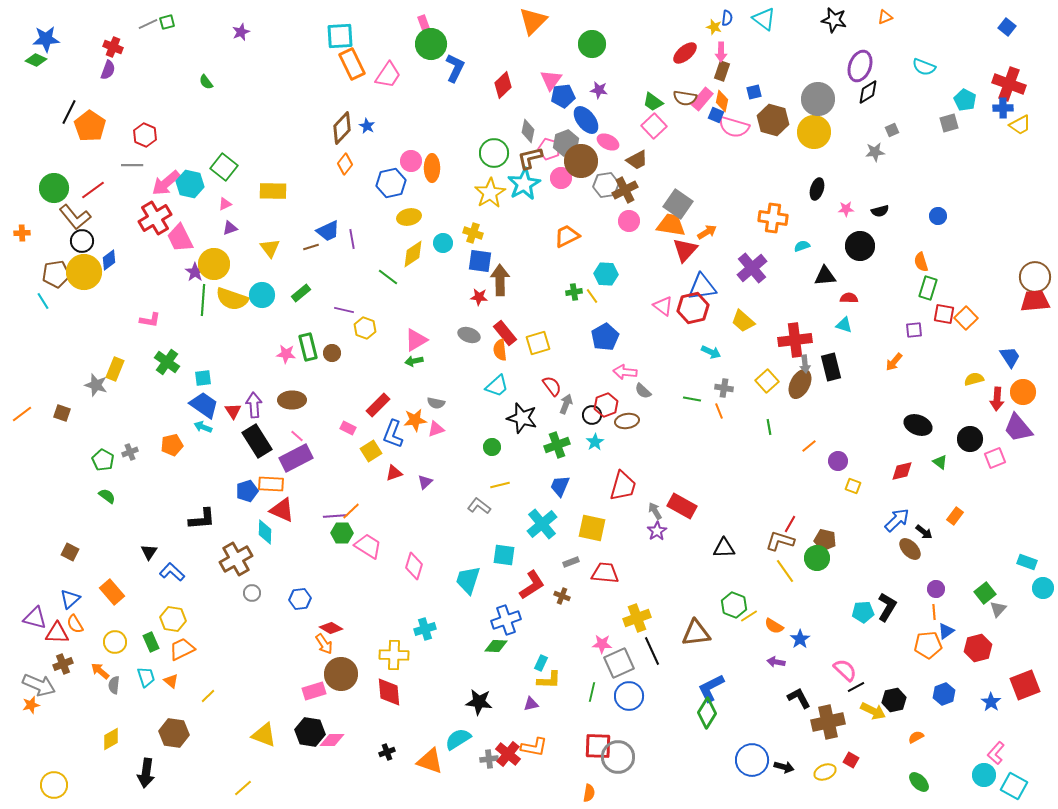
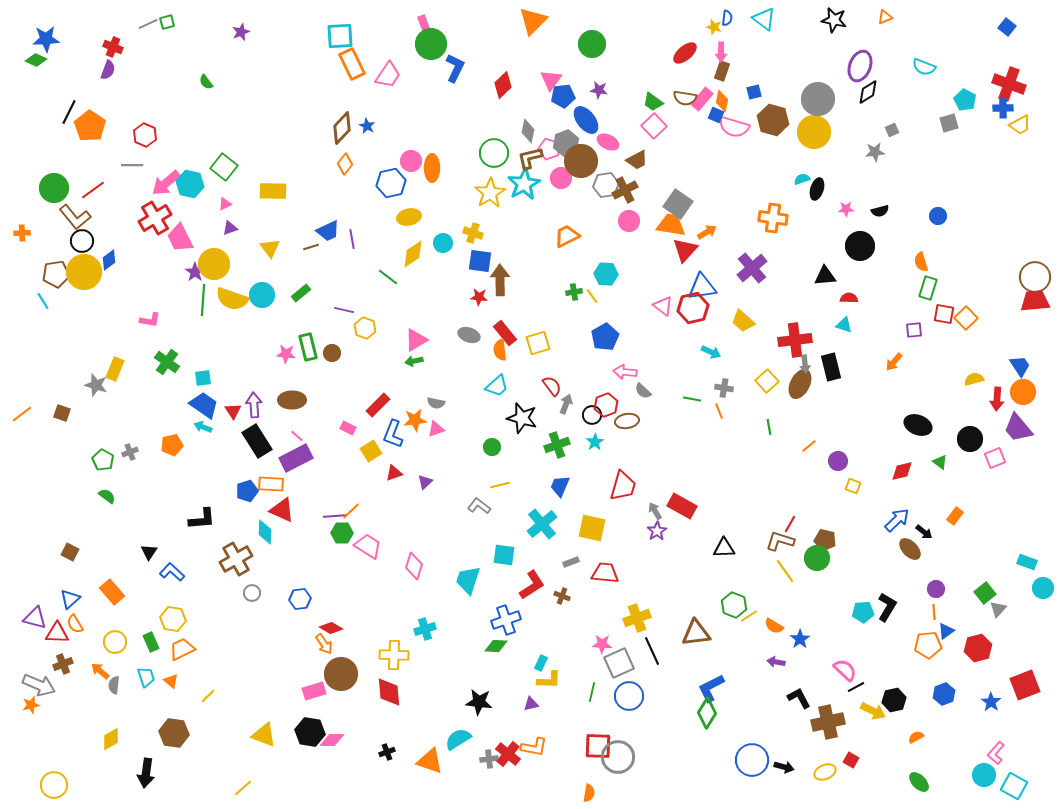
cyan semicircle at (802, 246): moved 67 px up
blue trapezoid at (1010, 357): moved 10 px right, 9 px down
